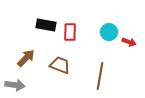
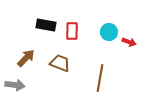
red rectangle: moved 2 px right, 1 px up
brown trapezoid: moved 2 px up
brown line: moved 2 px down
